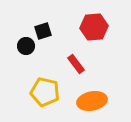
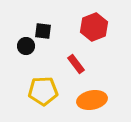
red hexagon: rotated 16 degrees counterclockwise
black square: rotated 24 degrees clockwise
yellow pentagon: moved 2 px left, 1 px up; rotated 16 degrees counterclockwise
orange ellipse: moved 1 px up
